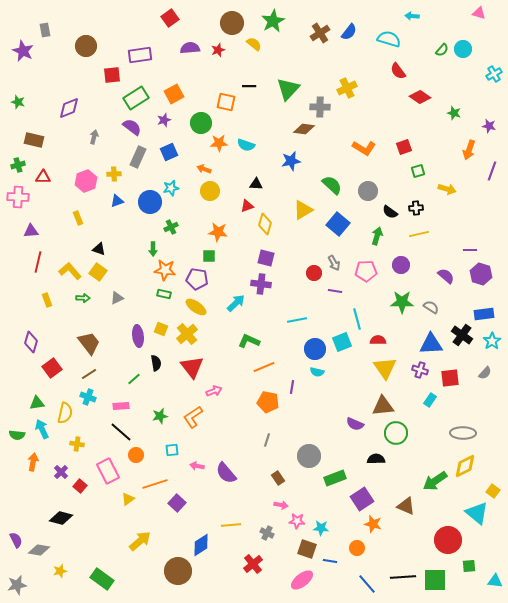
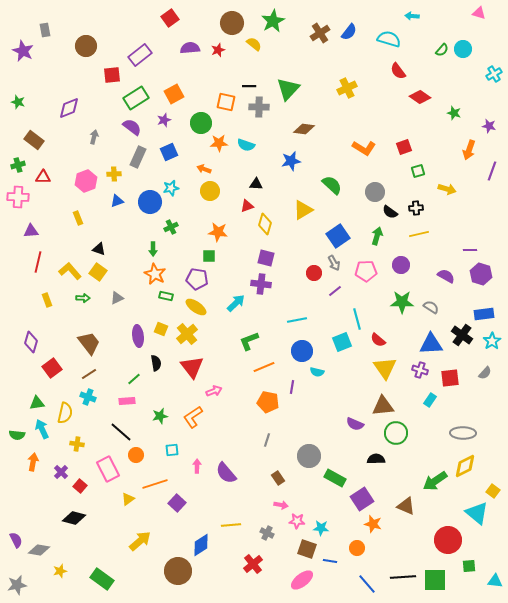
purple rectangle at (140, 55): rotated 30 degrees counterclockwise
gray cross at (320, 107): moved 61 px left
brown rectangle at (34, 140): rotated 24 degrees clockwise
gray circle at (368, 191): moved 7 px right, 1 px down
blue square at (338, 224): moved 12 px down; rotated 15 degrees clockwise
orange star at (165, 270): moved 10 px left, 4 px down; rotated 20 degrees clockwise
purple semicircle at (446, 276): rotated 12 degrees counterclockwise
purple line at (335, 291): rotated 48 degrees counterclockwise
green rectangle at (164, 294): moved 2 px right, 2 px down
red semicircle at (378, 340): rotated 140 degrees counterclockwise
green L-shape at (249, 341): rotated 45 degrees counterclockwise
blue circle at (315, 349): moved 13 px left, 2 px down
pink rectangle at (121, 406): moved 6 px right, 5 px up
pink arrow at (197, 466): rotated 80 degrees clockwise
pink rectangle at (108, 471): moved 2 px up
green rectangle at (335, 478): rotated 50 degrees clockwise
black diamond at (61, 518): moved 13 px right
